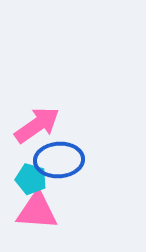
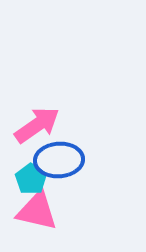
cyan pentagon: rotated 20 degrees clockwise
pink triangle: rotated 9 degrees clockwise
